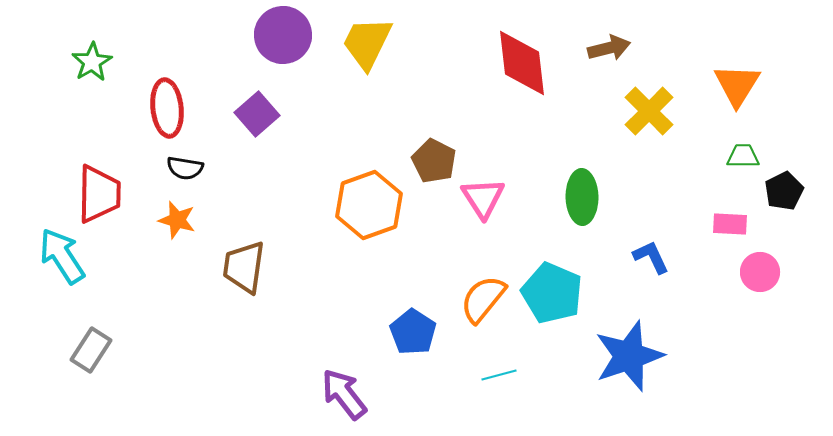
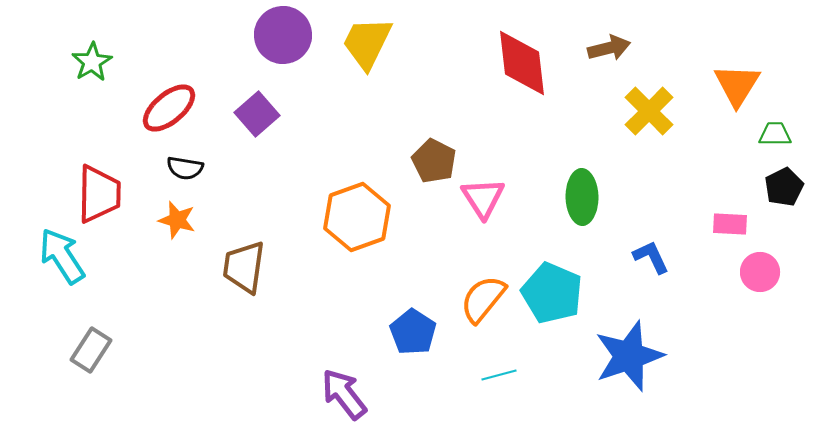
red ellipse: moved 2 px right; rotated 56 degrees clockwise
green trapezoid: moved 32 px right, 22 px up
black pentagon: moved 4 px up
orange hexagon: moved 12 px left, 12 px down
